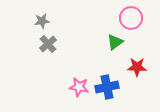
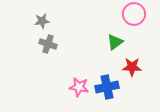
pink circle: moved 3 px right, 4 px up
gray cross: rotated 30 degrees counterclockwise
red star: moved 5 px left
